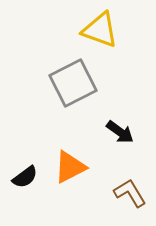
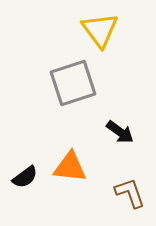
yellow triangle: rotated 33 degrees clockwise
gray square: rotated 9 degrees clockwise
orange triangle: rotated 33 degrees clockwise
brown L-shape: rotated 12 degrees clockwise
